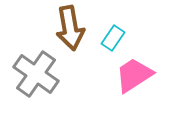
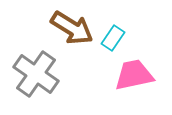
brown arrow: moved 2 px right; rotated 48 degrees counterclockwise
pink trapezoid: rotated 21 degrees clockwise
